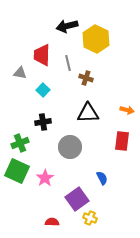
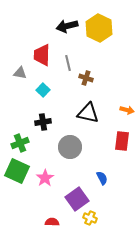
yellow hexagon: moved 3 px right, 11 px up
black triangle: rotated 15 degrees clockwise
